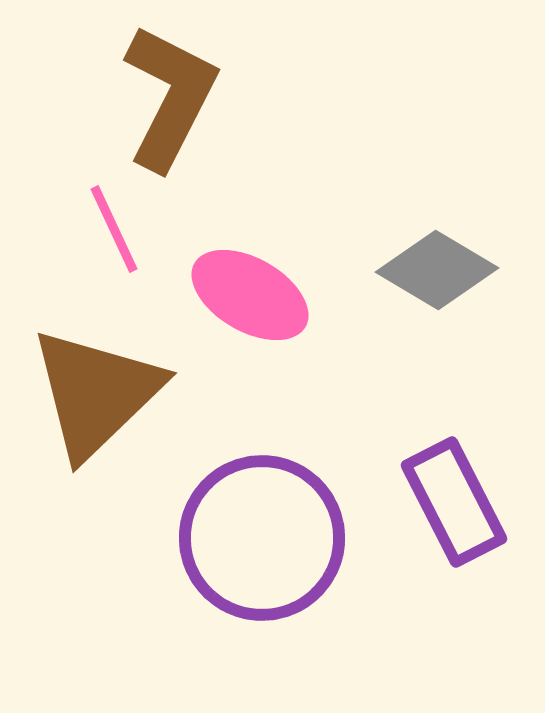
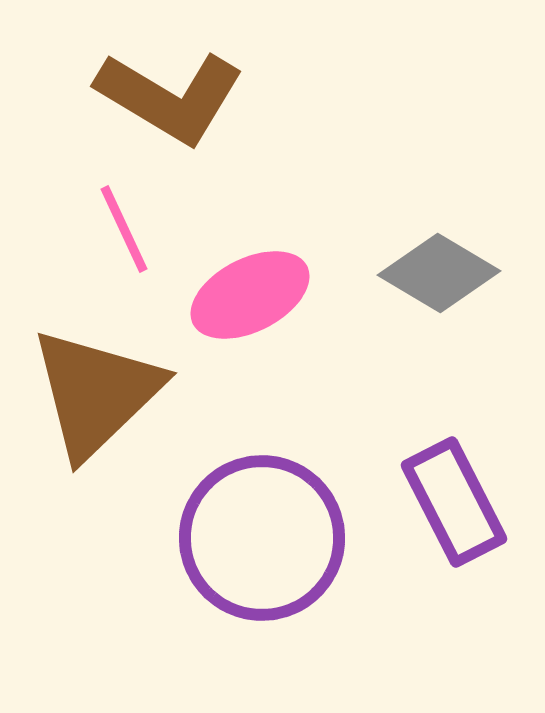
brown L-shape: rotated 94 degrees clockwise
pink line: moved 10 px right
gray diamond: moved 2 px right, 3 px down
pink ellipse: rotated 57 degrees counterclockwise
